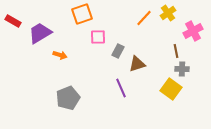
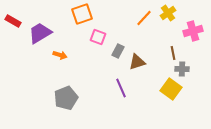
pink cross: rotated 12 degrees clockwise
pink square: rotated 21 degrees clockwise
brown line: moved 3 px left, 2 px down
brown triangle: moved 2 px up
gray pentagon: moved 2 px left
